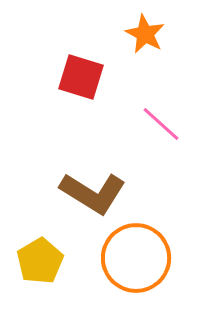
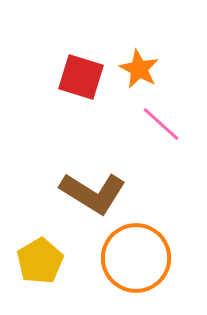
orange star: moved 6 px left, 35 px down
